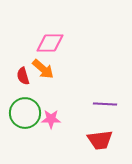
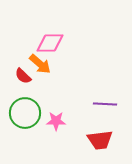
orange arrow: moved 3 px left, 5 px up
red semicircle: rotated 30 degrees counterclockwise
pink star: moved 5 px right, 2 px down
